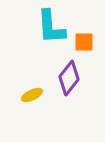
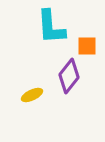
orange square: moved 3 px right, 4 px down
purple diamond: moved 2 px up
